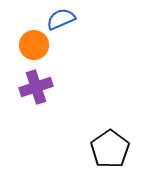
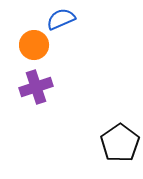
black pentagon: moved 10 px right, 6 px up
